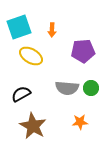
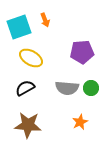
orange arrow: moved 7 px left, 10 px up; rotated 24 degrees counterclockwise
purple pentagon: moved 1 px left, 1 px down
yellow ellipse: moved 2 px down
black semicircle: moved 4 px right, 6 px up
orange star: rotated 21 degrees counterclockwise
brown star: moved 5 px left, 1 px up; rotated 24 degrees counterclockwise
